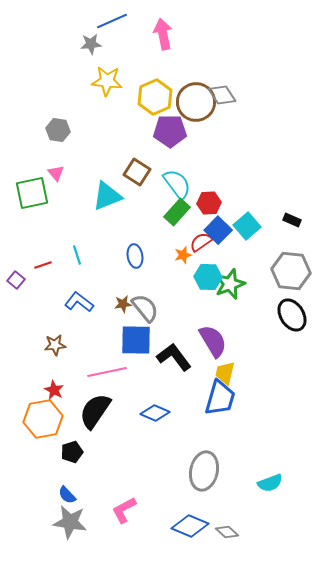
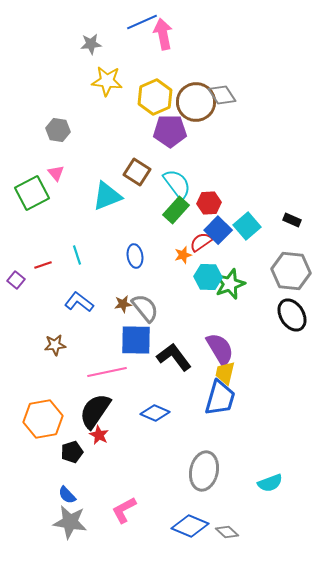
blue line at (112, 21): moved 30 px right, 1 px down
green square at (32, 193): rotated 16 degrees counterclockwise
green rectangle at (177, 212): moved 1 px left, 2 px up
purple semicircle at (213, 341): moved 7 px right, 8 px down
red star at (54, 390): moved 45 px right, 45 px down
